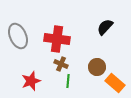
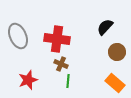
brown circle: moved 20 px right, 15 px up
red star: moved 3 px left, 1 px up
